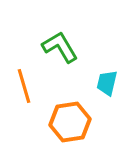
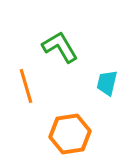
orange line: moved 2 px right
orange hexagon: moved 12 px down
